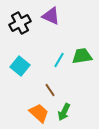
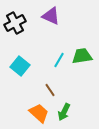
black cross: moved 5 px left
